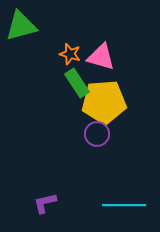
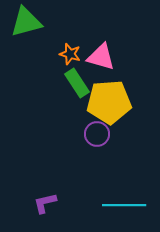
green triangle: moved 5 px right, 4 px up
yellow pentagon: moved 5 px right
